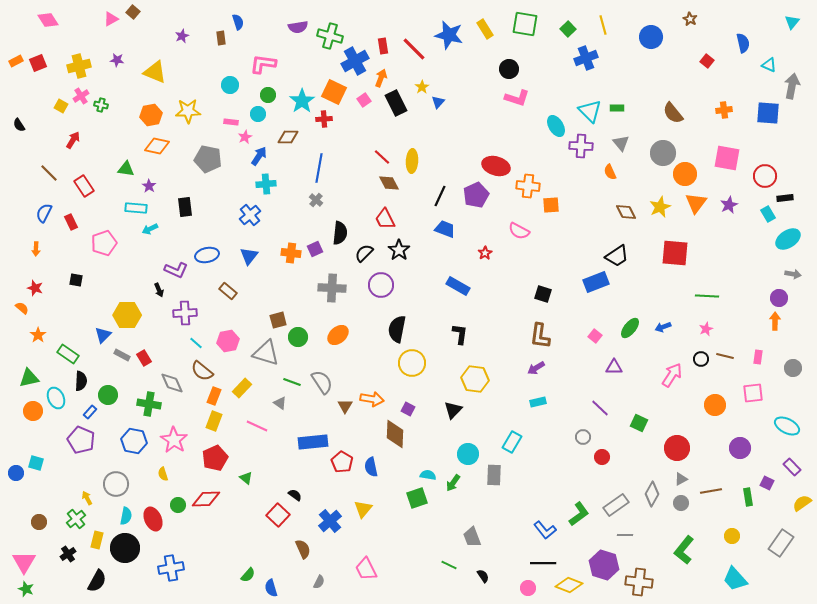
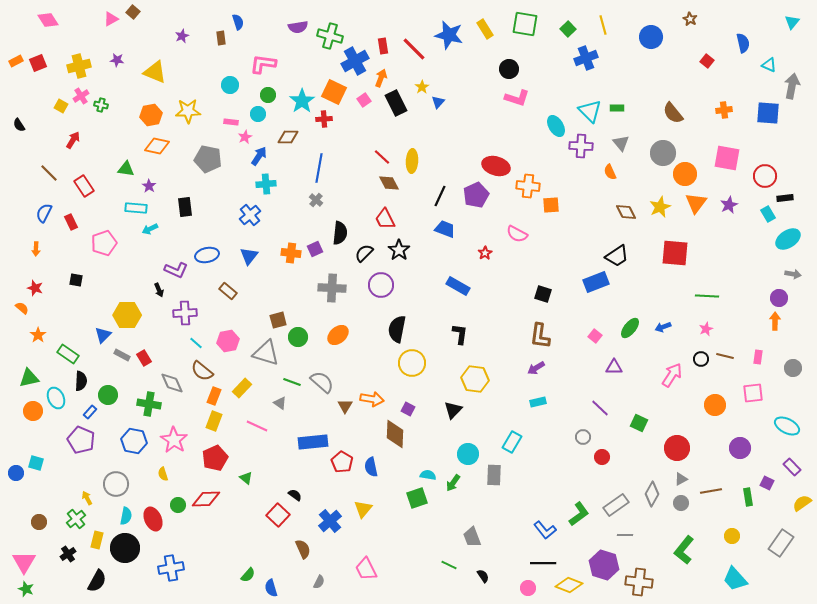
pink semicircle at (519, 231): moved 2 px left, 3 px down
gray semicircle at (322, 382): rotated 15 degrees counterclockwise
